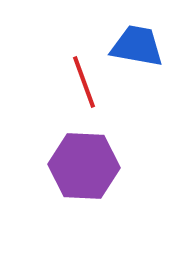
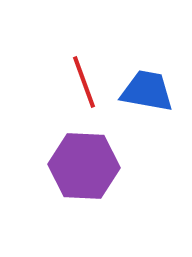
blue trapezoid: moved 10 px right, 45 px down
